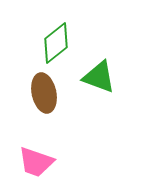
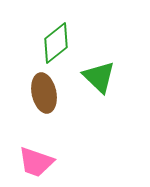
green triangle: rotated 24 degrees clockwise
